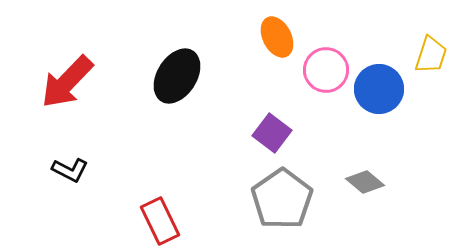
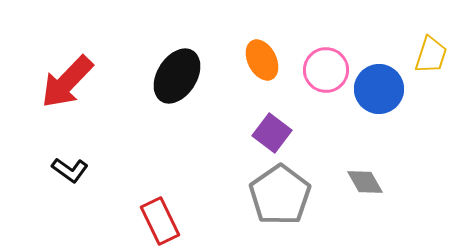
orange ellipse: moved 15 px left, 23 px down
black L-shape: rotated 9 degrees clockwise
gray diamond: rotated 21 degrees clockwise
gray pentagon: moved 2 px left, 4 px up
